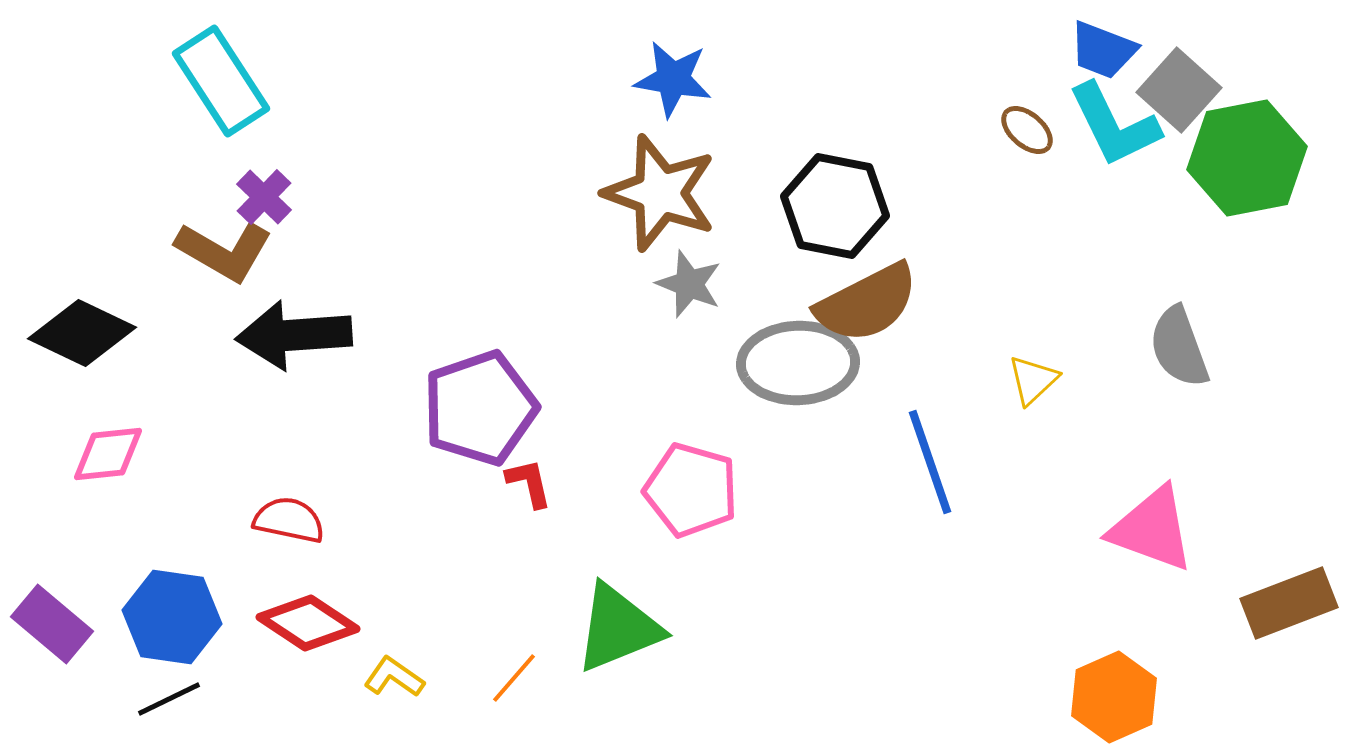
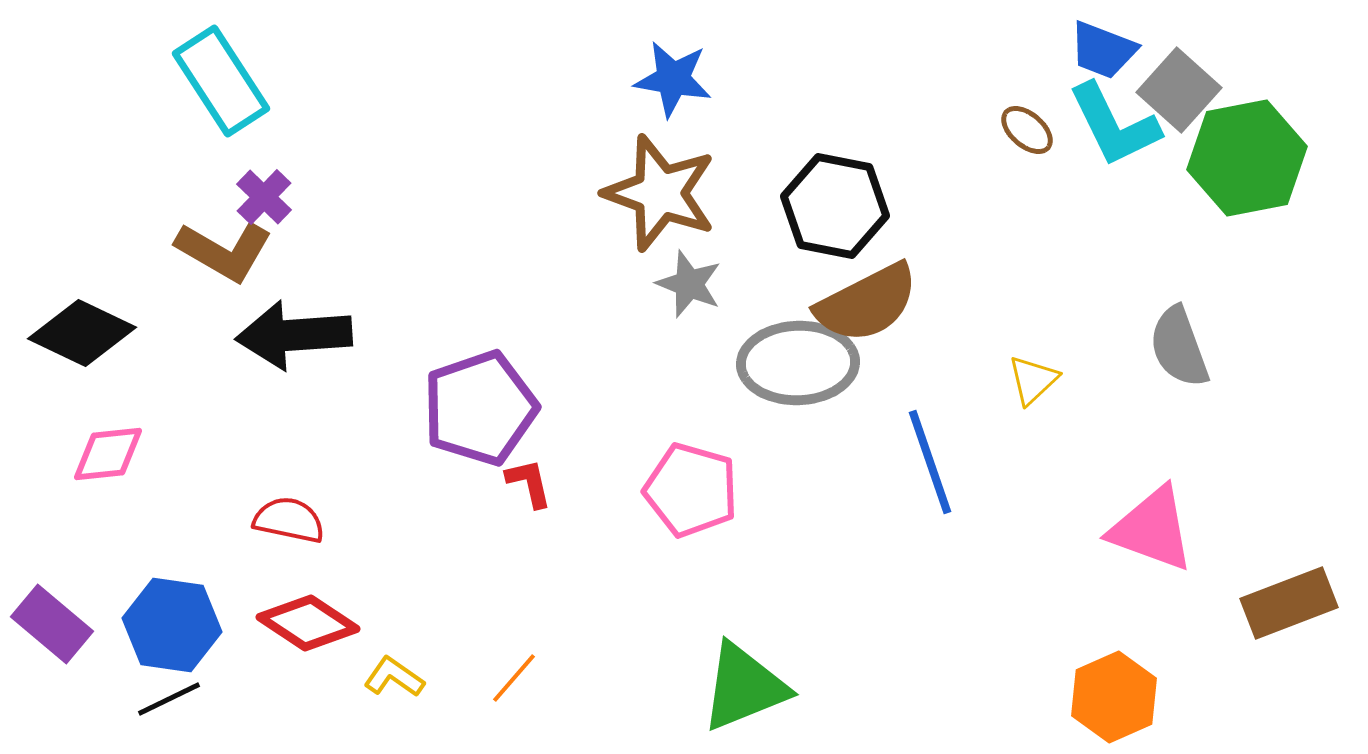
blue hexagon: moved 8 px down
green triangle: moved 126 px right, 59 px down
